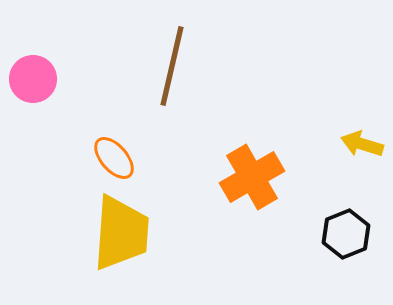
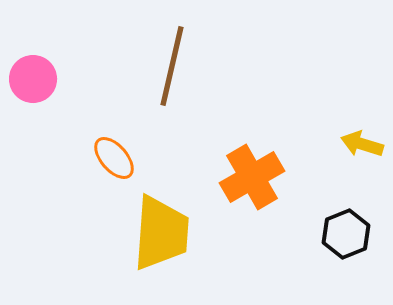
yellow trapezoid: moved 40 px right
